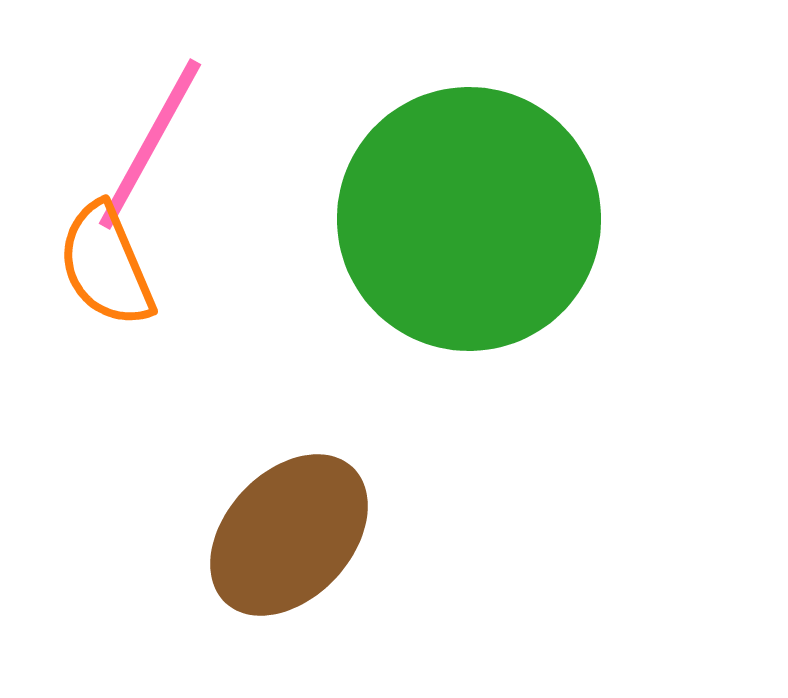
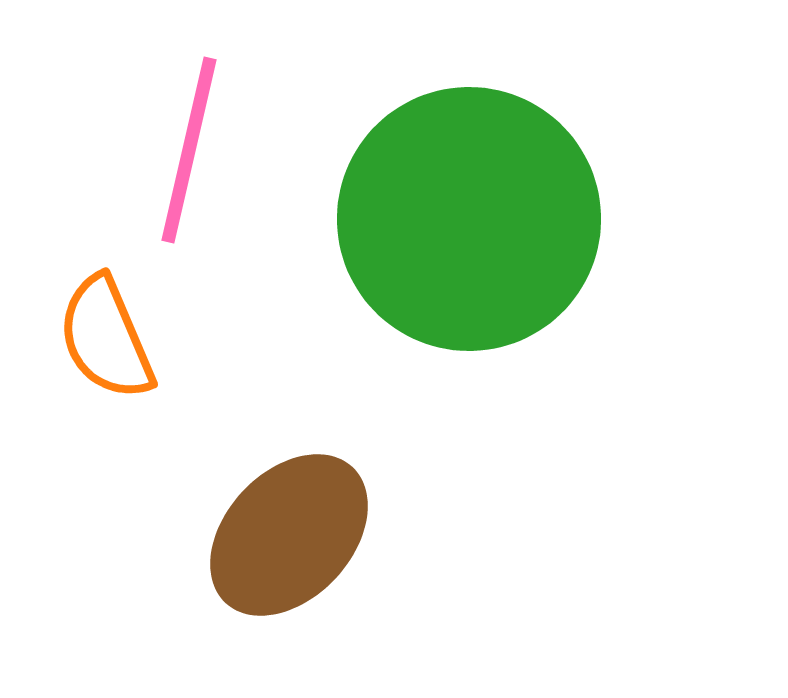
pink line: moved 39 px right, 6 px down; rotated 16 degrees counterclockwise
orange semicircle: moved 73 px down
